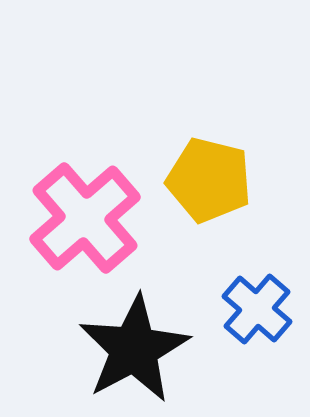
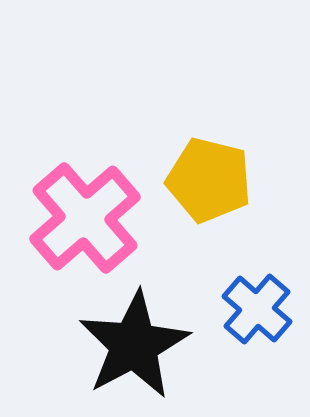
black star: moved 4 px up
